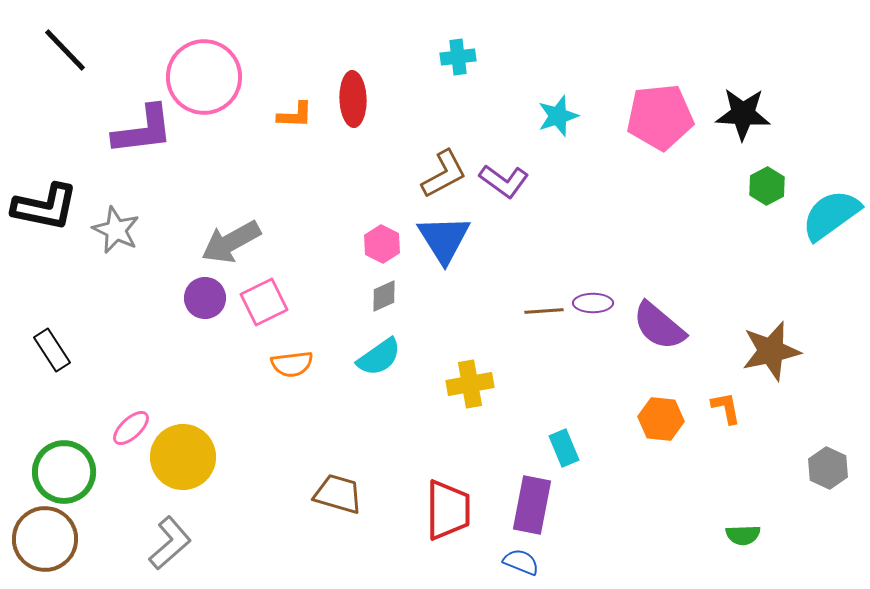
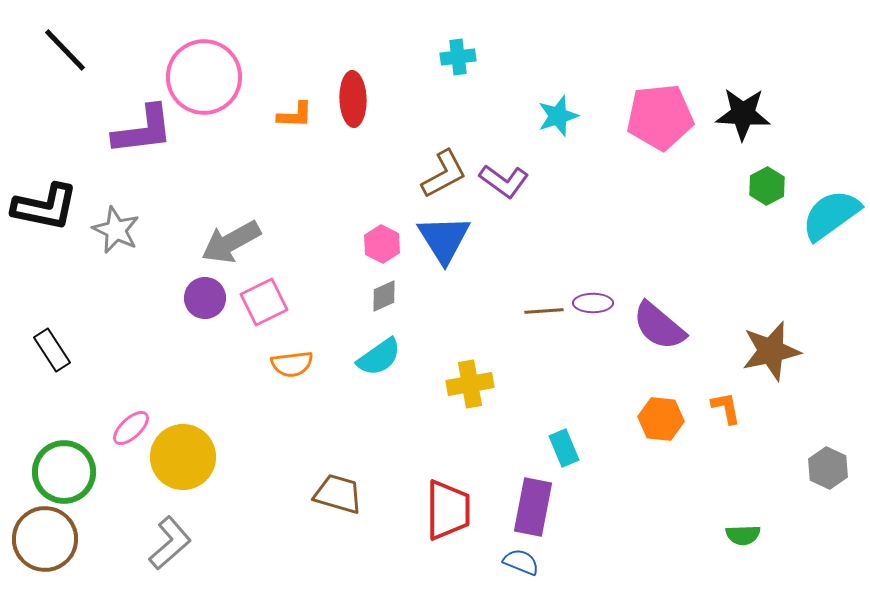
purple rectangle at (532, 505): moved 1 px right, 2 px down
